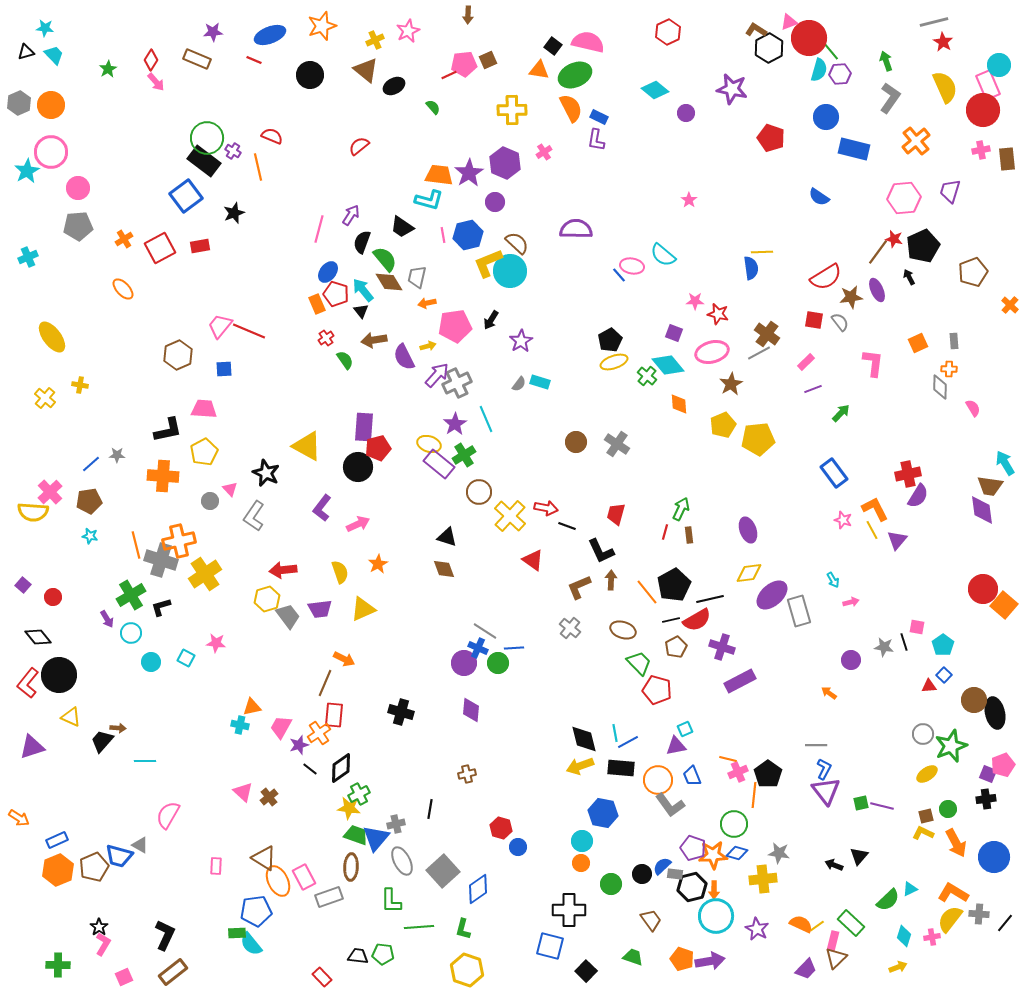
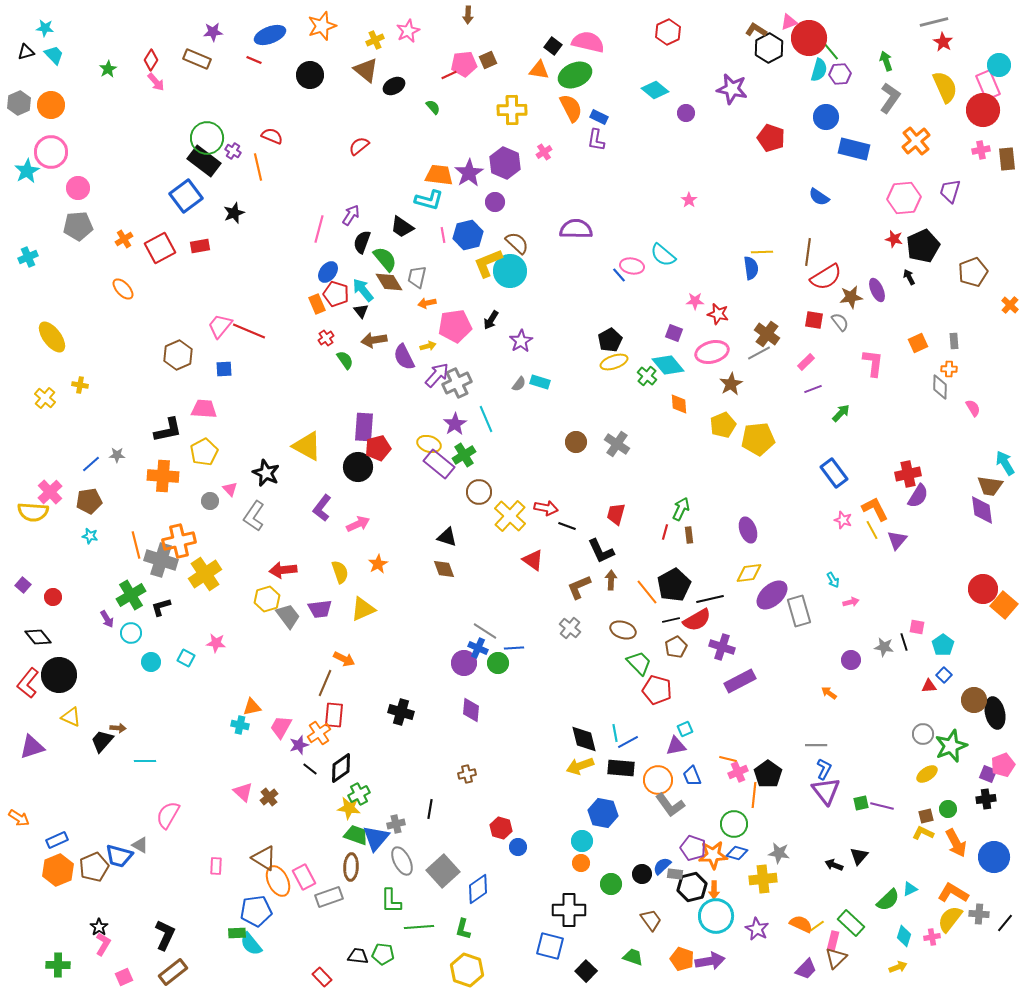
brown line at (878, 252): moved 70 px left; rotated 28 degrees counterclockwise
